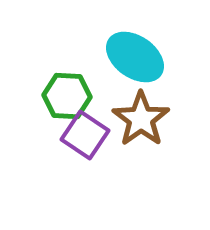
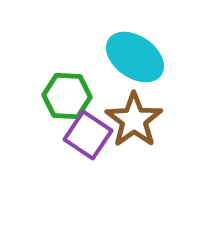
brown star: moved 7 px left, 1 px down
purple square: moved 3 px right
